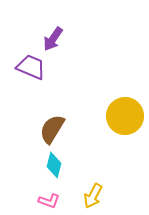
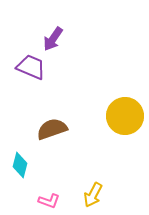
brown semicircle: rotated 40 degrees clockwise
cyan diamond: moved 34 px left
yellow arrow: moved 1 px up
